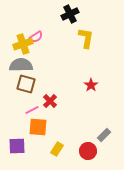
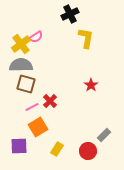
yellow cross: moved 2 px left; rotated 18 degrees counterclockwise
pink line: moved 3 px up
orange square: rotated 36 degrees counterclockwise
purple square: moved 2 px right
